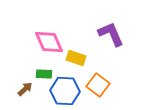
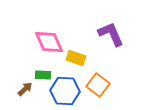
green rectangle: moved 1 px left, 1 px down
